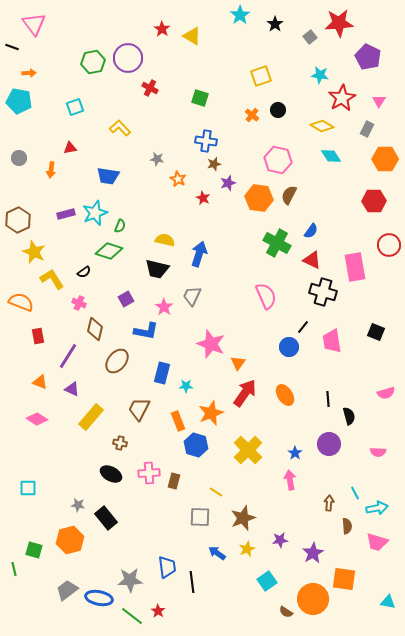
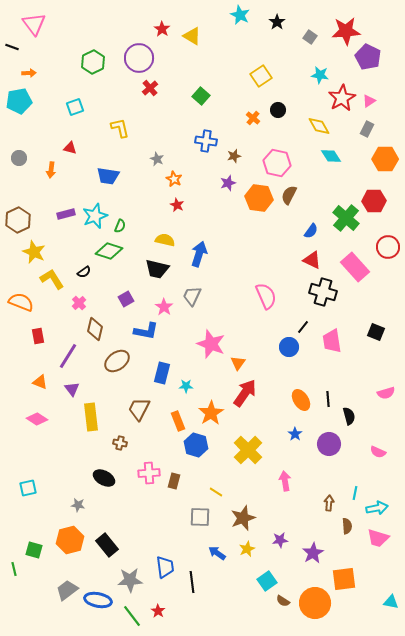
cyan star at (240, 15): rotated 12 degrees counterclockwise
red star at (339, 23): moved 7 px right, 8 px down
black star at (275, 24): moved 2 px right, 2 px up
gray square at (310, 37): rotated 16 degrees counterclockwise
purple circle at (128, 58): moved 11 px right
green hexagon at (93, 62): rotated 15 degrees counterclockwise
yellow square at (261, 76): rotated 15 degrees counterclockwise
red cross at (150, 88): rotated 21 degrees clockwise
green square at (200, 98): moved 1 px right, 2 px up; rotated 24 degrees clockwise
cyan pentagon at (19, 101): rotated 20 degrees counterclockwise
pink triangle at (379, 101): moved 10 px left; rotated 24 degrees clockwise
orange cross at (252, 115): moved 1 px right, 3 px down
yellow diamond at (322, 126): moved 3 px left; rotated 30 degrees clockwise
yellow L-shape at (120, 128): rotated 30 degrees clockwise
red triangle at (70, 148): rotated 24 degrees clockwise
gray star at (157, 159): rotated 16 degrees clockwise
pink hexagon at (278, 160): moved 1 px left, 3 px down
brown star at (214, 164): moved 20 px right, 8 px up
orange star at (178, 179): moved 4 px left
red star at (203, 198): moved 26 px left, 7 px down
cyan star at (95, 213): moved 3 px down
green cross at (277, 243): moved 69 px right, 25 px up; rotated 12 degrees clockwise
red circle at (389, 245): moved 1 px left, 2 px down
pink rectangle at (355, 267): rotated 32 degrees counterclockwise
pink cross at (79, 303): rotated 24 degrees clockwise
brown ellipse at (117, 361): rotated 15 degrees clockwise
purple triangle at (72, 389): rotated 28 degrees clockwise
orange ellipse at (285, 395): moved 16 px right, 5 px down
orange star at (211, 413): rotated 10 degrees counterclockwise
yellow rectangle at (91, 417): rotated 48 degrees counterclockwise
pink semicircle at (378, 452): rotated 21 degrees clockwise
blue star at (295, 453): moved 19 px up
black ellipse at (111, 474): moved 7 px left, 4 px down
pink arrow at (290, 480): moved 5 px left, 1 px down
cyan square at (28, 488): rotated 12 degrees counterclockwise
cyan line at (355, 493): rotated 40 degrees clockwise
black rectangle at (106, 518): moved 1 px right, 27 px down
pink trapezoid at (377, 542): moved 1 px right, 4 px up
blue trapezoid at (167, 567): moved 2 px left
orange square at (344, 579): rotated 15 degrees counterclockwise
blue ellipse at (99, 598): moved 1 px left, 2 px down
orange circle at (313, 599): moved 2 px right, 4 px down
cyan triangle at (388, 602): moved 3 px right
brown semicircle at (286, 612): moved 3 px left, 11 px up
green line at (132, 616): rotated 15 degrees clockwise
